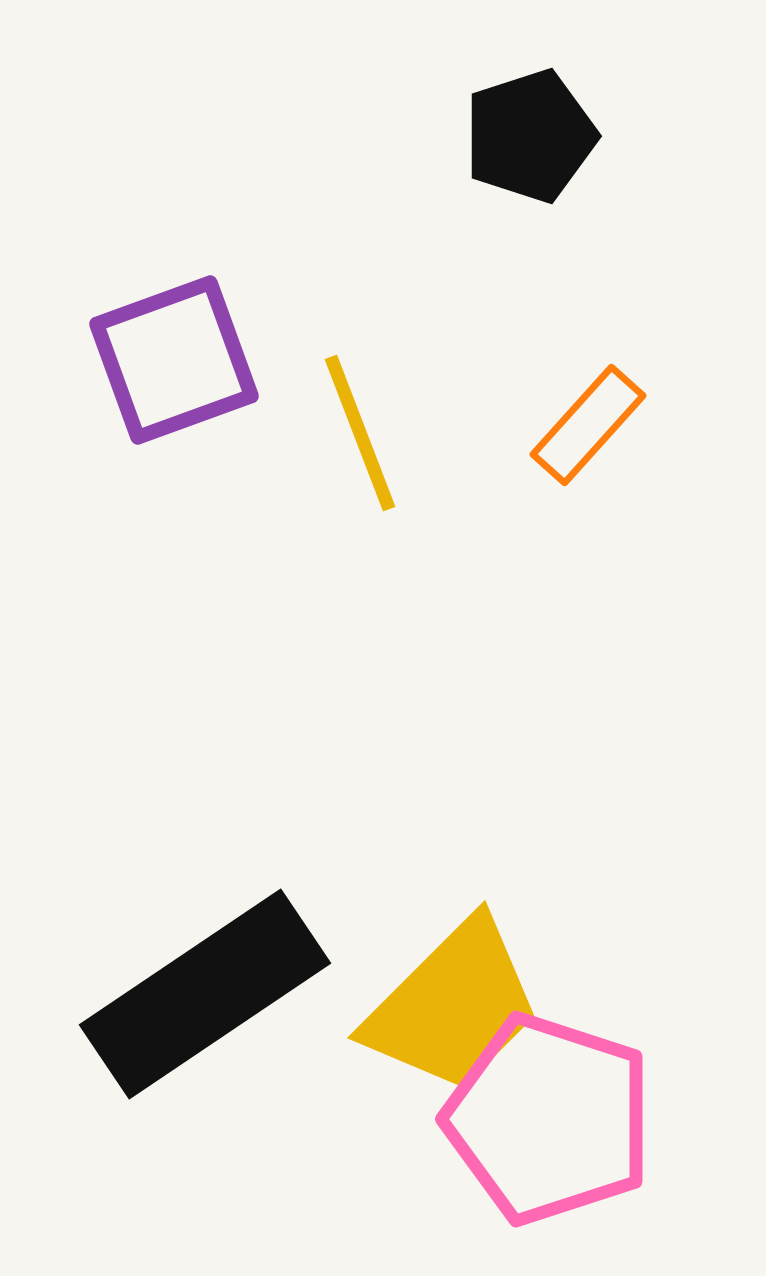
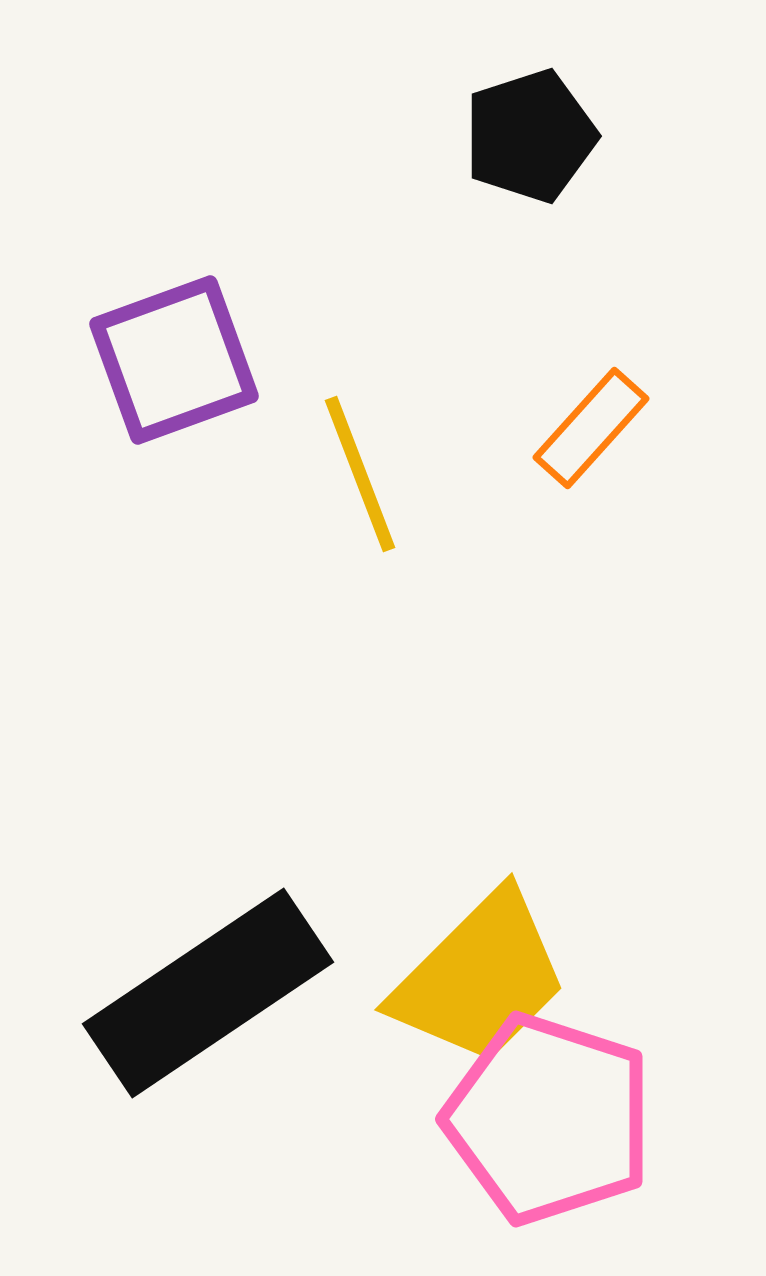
orange rectangle: moved 3 px right, 3 px down
yellow line: moved 41 px down
black rectangle: moved 3 px right, 1 px up
yellow trapezoid: moved 27 px right, 28 px up
